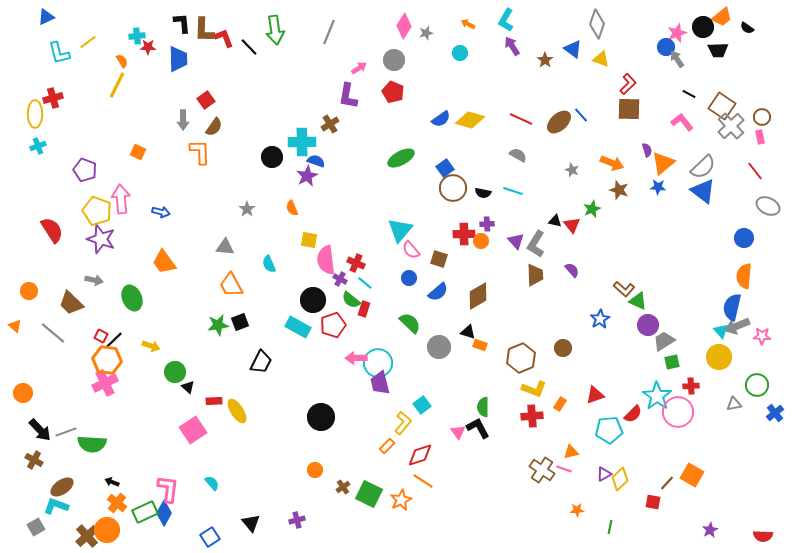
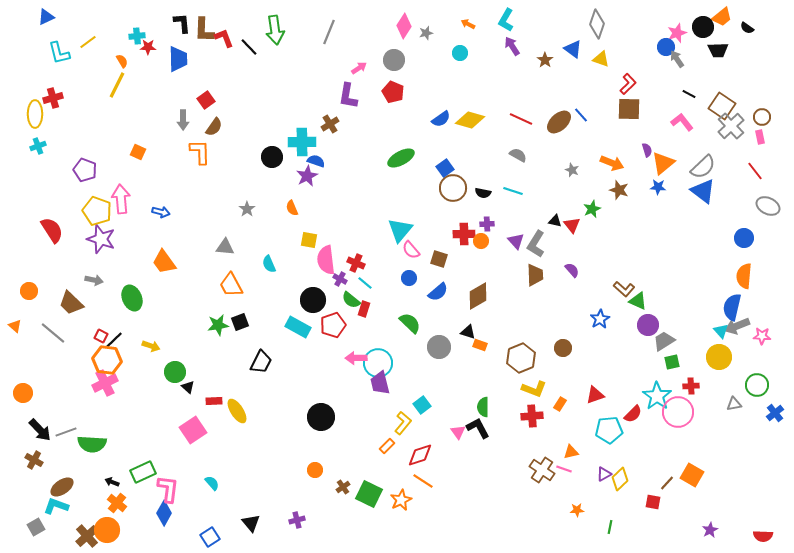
green rectangle at (145, 512): moved 2 px left, 40 px up
